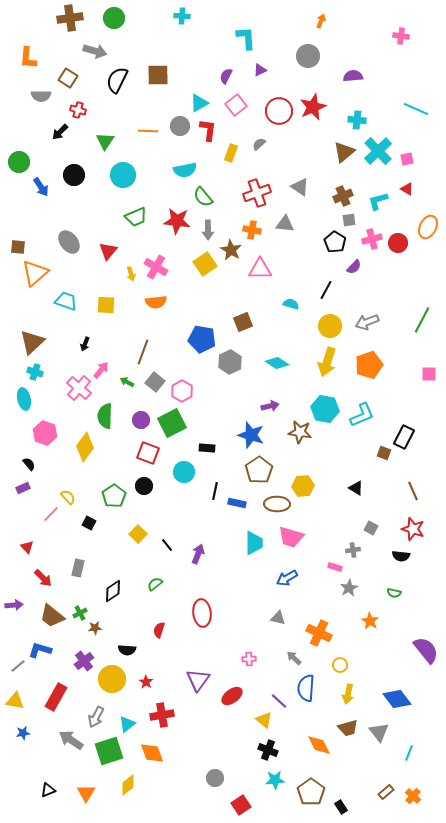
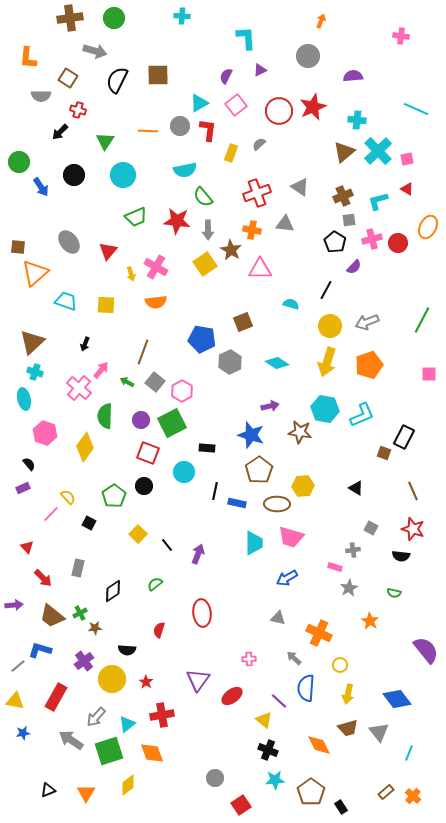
gray arrow at (96, 717): rotated 15 degrees clockwise
